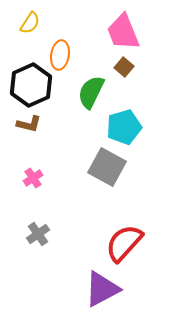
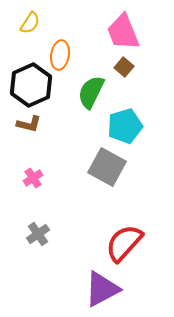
cyan pentagon: moved 1 px right, 1 px up
